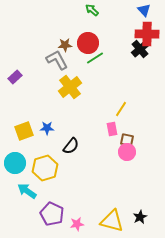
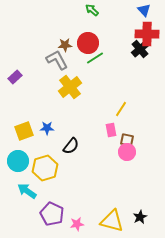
pink rectangle: moved 1 px left, 1 px down
cyan circle: moved 3 px right, 2 px up
